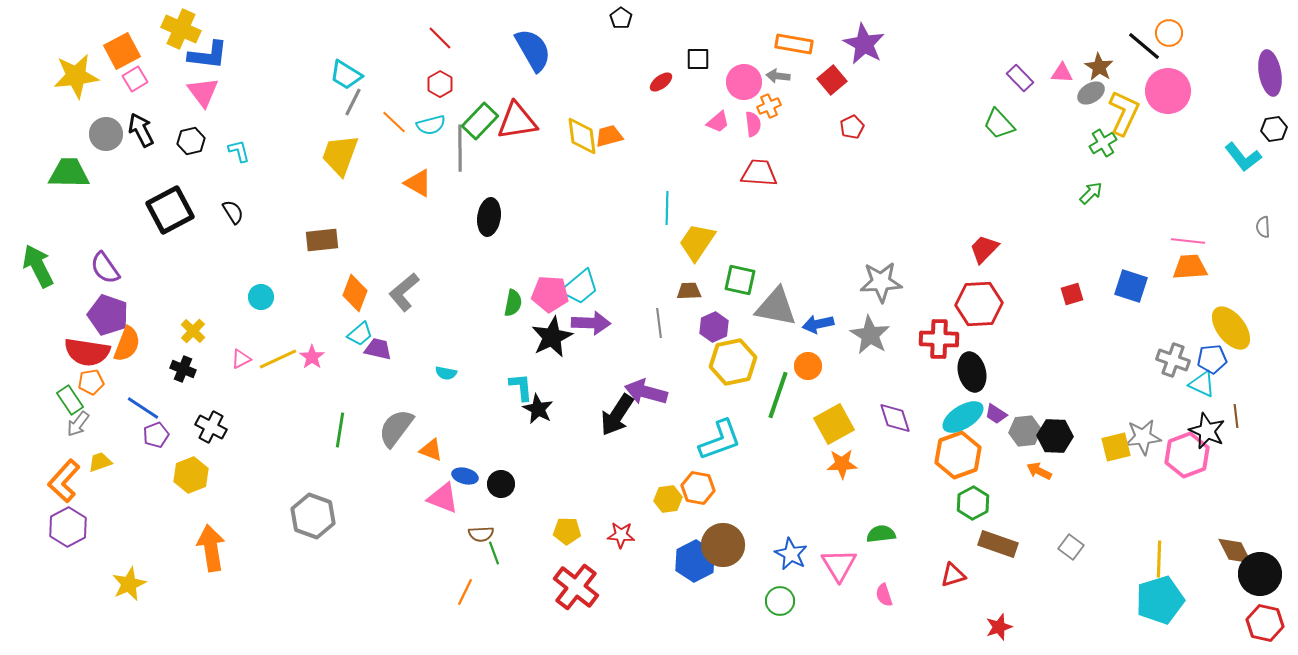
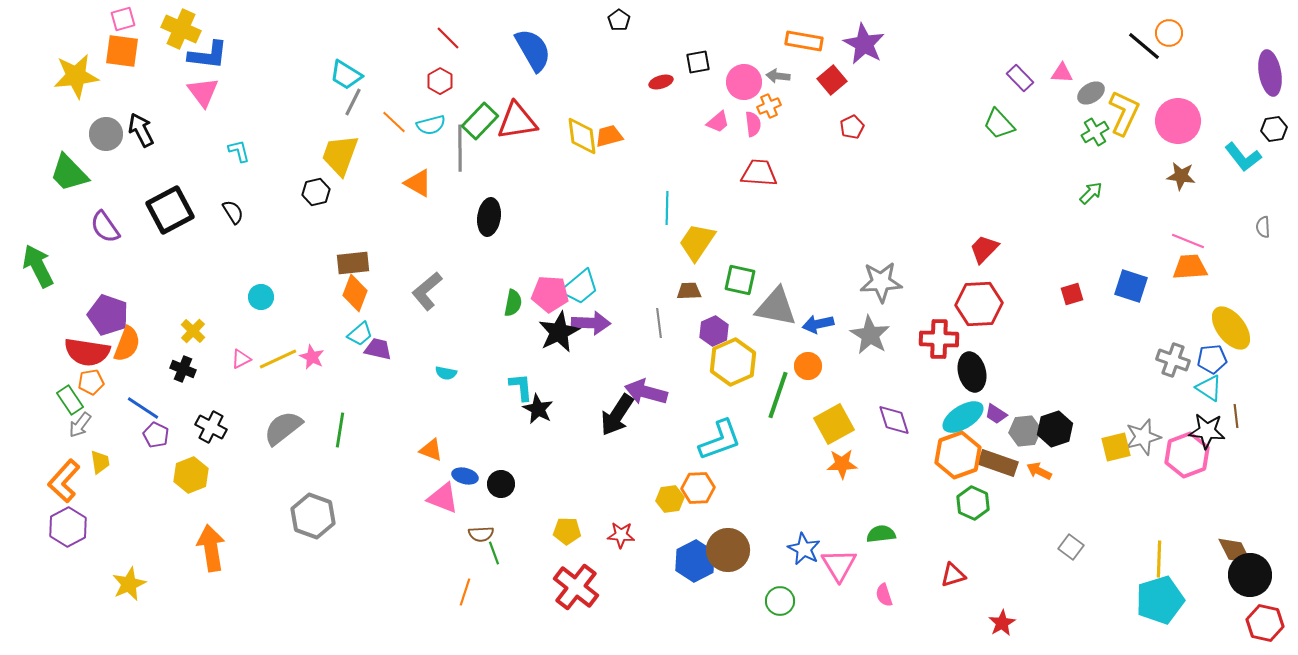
black pentagon at (621, 18): moved 2 px left, 2 px down
red line at (440, 38): moved 8 px right
orange rectangle at (794, 44): moved 10 px right, 3 px up
orange square at (122, 51): rotated 36 degrees clockwise
black square at (698, 59): moved 3 px down; rotated 10 degrees counterclockwise
brown star at (1099, 67): moved 82 px right, 109 px down; rotated 24 degrees counterclockwise
pink square at (135, 79): moved 12 px left, 60 px up; rotated 15 degrees clockwise
red ellipse at (661, 82): rotated 20 degrees clockwise
red hexagon at (440, 84): moved 3 px up
pink circle at (1168, 91): moved 10 px right, 30 px down
black hexagon at (191, 141): moved 125 px right, 51 px down
green cross at (1103, 143): moved 8 px left, 11 px up
green trapezoid at (69, 173): rotated 135 degrees counterclockwise
brown rectangle at (322, 240): moved 31 px right, 23 px down
pink line at (1188, 241): rotated 16 degrees clockwise
purple semicircle at (105, 268): moved 41 px up
gray L-shape at (404, 292): moved 23 px right, 1 px up
purple hexagon at (714, 327): moved 4 px down
black star at (552, 337): moved 7 px right, 5 px up
pink star at (312, 357): rotated 10 degrees counterclockwise
yellow hexagon at (733, 362): rotated 12 degrees counterclockwise
cyan triangle at (1202, 384): moved 7 px right, 4 px down; rotated 8 degrees clockwise
purple diamond at (895, 418): moved 1 px left, 2 px down
gray arrow at (78, 424): moved 2 px right, 1 px down
gray semicircle at (396, 428): moved 113 px left; rotated 15 degrees clockwise
black star at (1207, 431): rotated 18 degrees counterclockwise
purple pentagon at (156, 435): rotated 25 degrees counterclockwise
black hexagon at (1055, 436): moved 7 px up; rotated 20 degrees counterclockwise
gray star at (1143, 437): rotated 9 degrees counterclockwise
yellow trapezoid at (100, 462): rotated 100 degrees clockwise
orange hexagon at (698, 488): rotated 12 degrees counterclockwise
yellow hexagon at (668, 499): moved 2 px right
green hexagon at (973, 503): rotated 8 degrees counterclockwise
brown rectangle at (998, 544): moved 81 px up
brown circle at (723, 545): moved 5 px right, 5 px down
blue star at (791, 554): moved 13 px right, 5 px up
black circle at (1260, 574): moved 10 px left, 1 px down
orange line at (465, 592): rotated 8 degrees counterclockwise
red star at (999, 627): moved 3 px right, 4 px up; rotated 12 degrees counterclockwise
